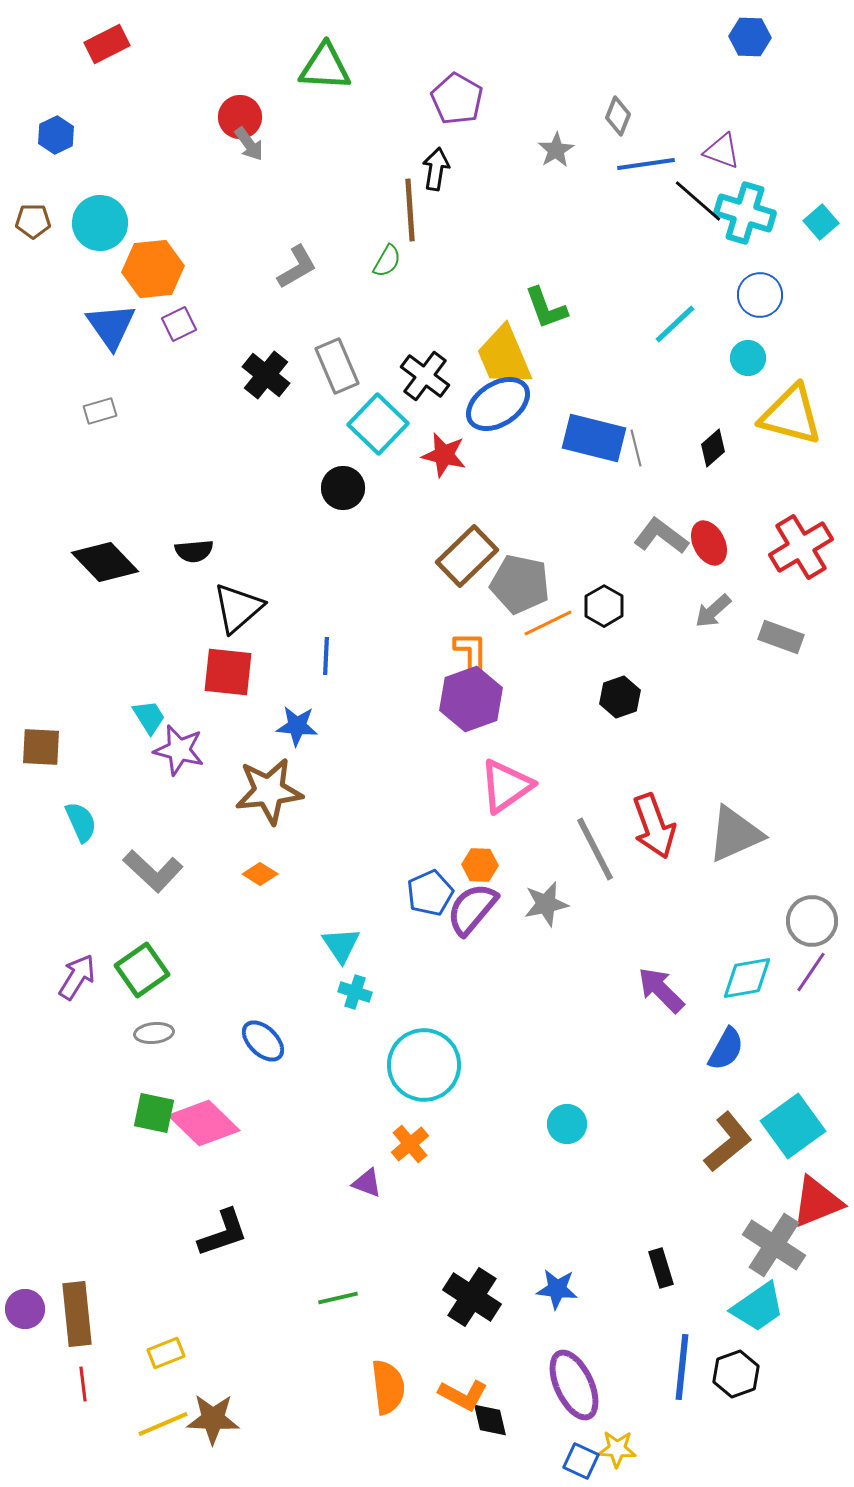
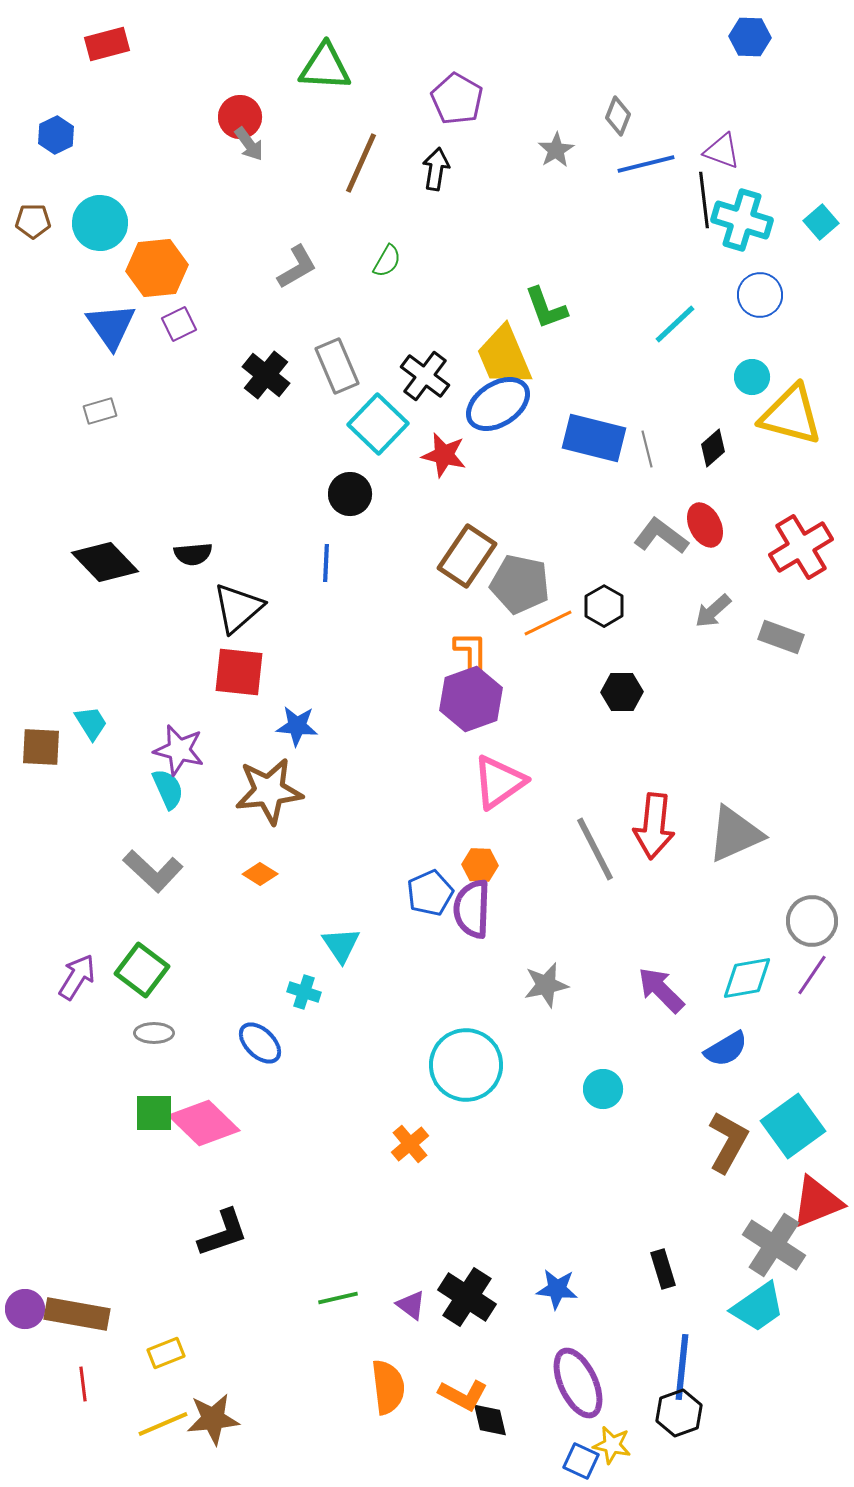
red rectangle at (107, 44): rotated 12 degrees clockwise
blue line at (646, 164): rotated 6 degrees counterclockwise
black line at (698, 201): moved 6 px right, 1 px up; rotated 42 degrees clockwise
brown line at (410, 210): moved 49 px left, 47 px up; rotated 28 degrees clockwise
cyan cross at (745, 213): moved 3 px left, 7 px down
orange hexagon at (153, 269): moved 4 px right, 1 px up
cyan circle at (748, 358): moved 4 px right, 19 px down
gray line at (636, 448): moved 11 px right, 1 px down
black circle at (343, 488): moved 7 px right, 6 px down
red ellipse at (709, 543): moved 4 px left, 18 px up
black semicircle at (194, 551): moved 1 px left, 3 px down
brown rectangle at (467, 556): rotated 12 degrees counterclockwise
blue line at (326, 656): moved 93 px up
red square at (228, 672): moved 11 px right
black hexagon at (620, 697): moved 2 px right, 5 px up; rotated 18 degrees clockwise
cyan trapezoid at (149, 717): moved 58 px left, 6 px down
pink triangle at (506, 786): moved 7 px left, 4 px up
cyan semicircle at (81, 822): moved 87 px right, 33 px up
red arrow at (654, 826): rotated 26 degrees clockwise
gray star at (546, 904): moved 81 px down
purple semicircle at (472, 909): rotated 38 degrees counterclockwise
green square at (142, 970): rotated 18 degrees counterclockwise
purple line at (811, 972): moved 1 px right, 3 px down
cyan cross at (355, 992): moved 51 px left
gray ellipse at (154, 1033): rotated 6 degrees clockwise
blue ellipse at (263, 1041): moved 3 px left, 2 px down
blue semicircle at (726, 1049): rotated 30 degrees clockwise
cyan circle at (424, 1065): moved 42 px right
green square at (154, 1113): rotated 12 degrees counterclockwise
cyan circle at (567, 1124): moved 36 px right, 35 px up
brown L-shape at (728, 1142): rotated 22 degrees counterclockwise
purple triangle at (367, 1183): moved 44 px right, 122 px down; rotated 16 degrees clockwise
black rectangle at (661, 1268): moved 2 px right, 1 px down
black cross at (472, 1297): moved 5 px left
brown rectangle at (77, 1314): rotated 74 degrees counterclockwise
black hexagon at (736, 1374): moved 57 px left, 39 px down
purple ellipse at (574, 1385): moved 4 px right, 2 px up
brown star at (213, 1419): rotated 8 degrees counterclockwise
yellow star at (617, 1449): moved 5 px left, 4 px up; rotated 9 degrees clockwise
